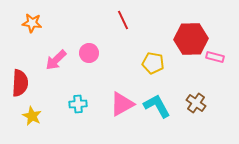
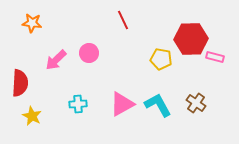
yellow pentagon: moved 8 px right, 4 px up
cyan L-shape: moved 1 px right, 1 px up
